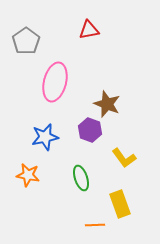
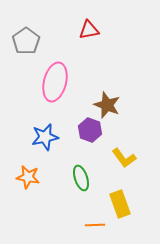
brown star: moved 1 px down
orange star: moved 2 px down
